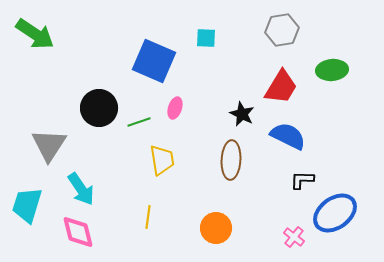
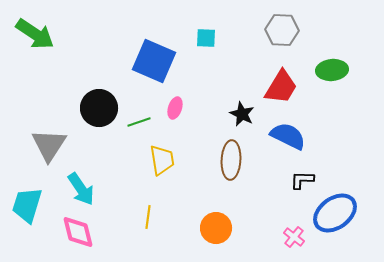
gray hexagon: rotated 12 degrees clockwise
